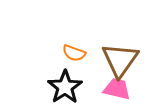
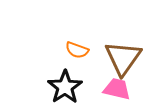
orange semicircle: moved 3 px right, 3 px up
brown triangle: moved 3 px right, 2 px up
